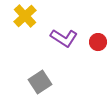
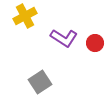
yellow cross: rotated 15 degrees clockwise
red circle: moved 3 px left, 1 px down
